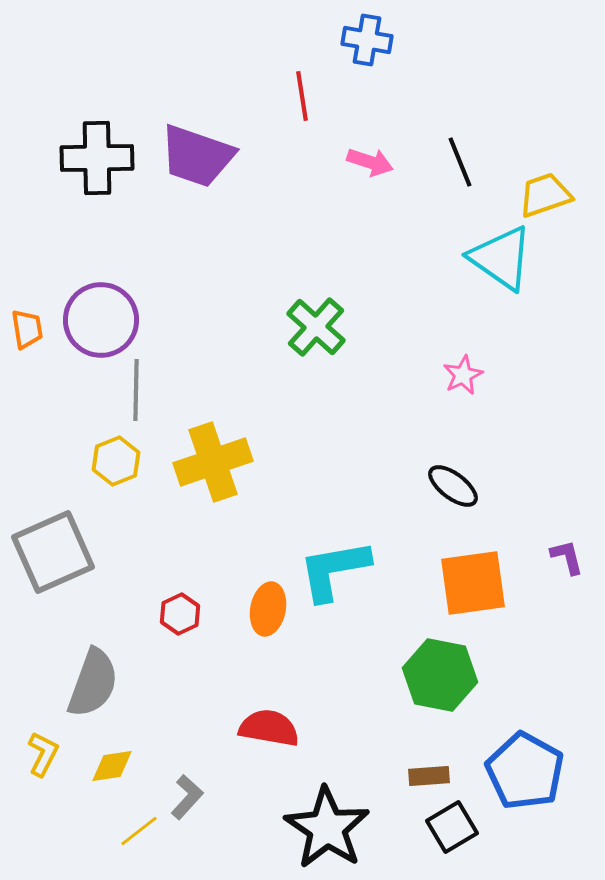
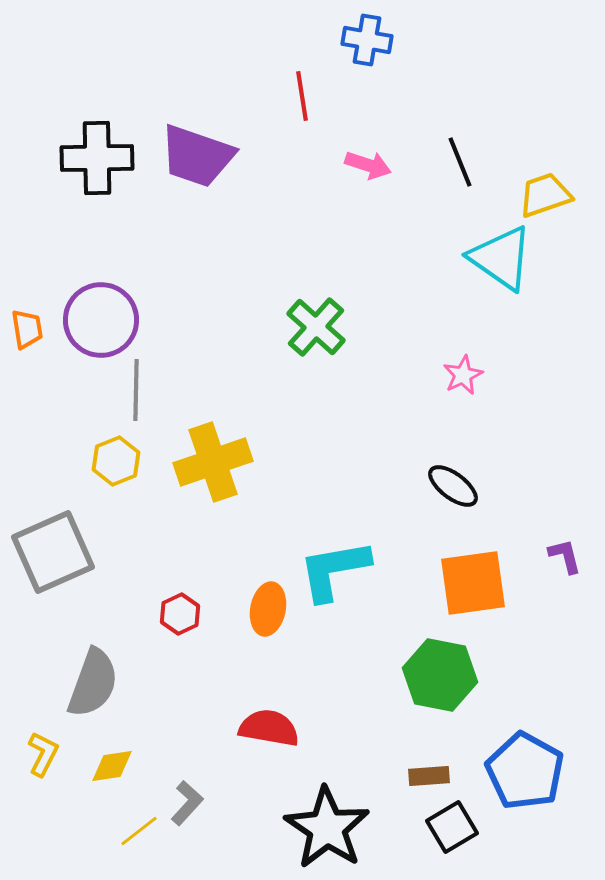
pink arrow: moved 2 px left, 3 px down
purple L-shape: moved 2 px left, 1 px up
gray L-shape: moved 6 px down
